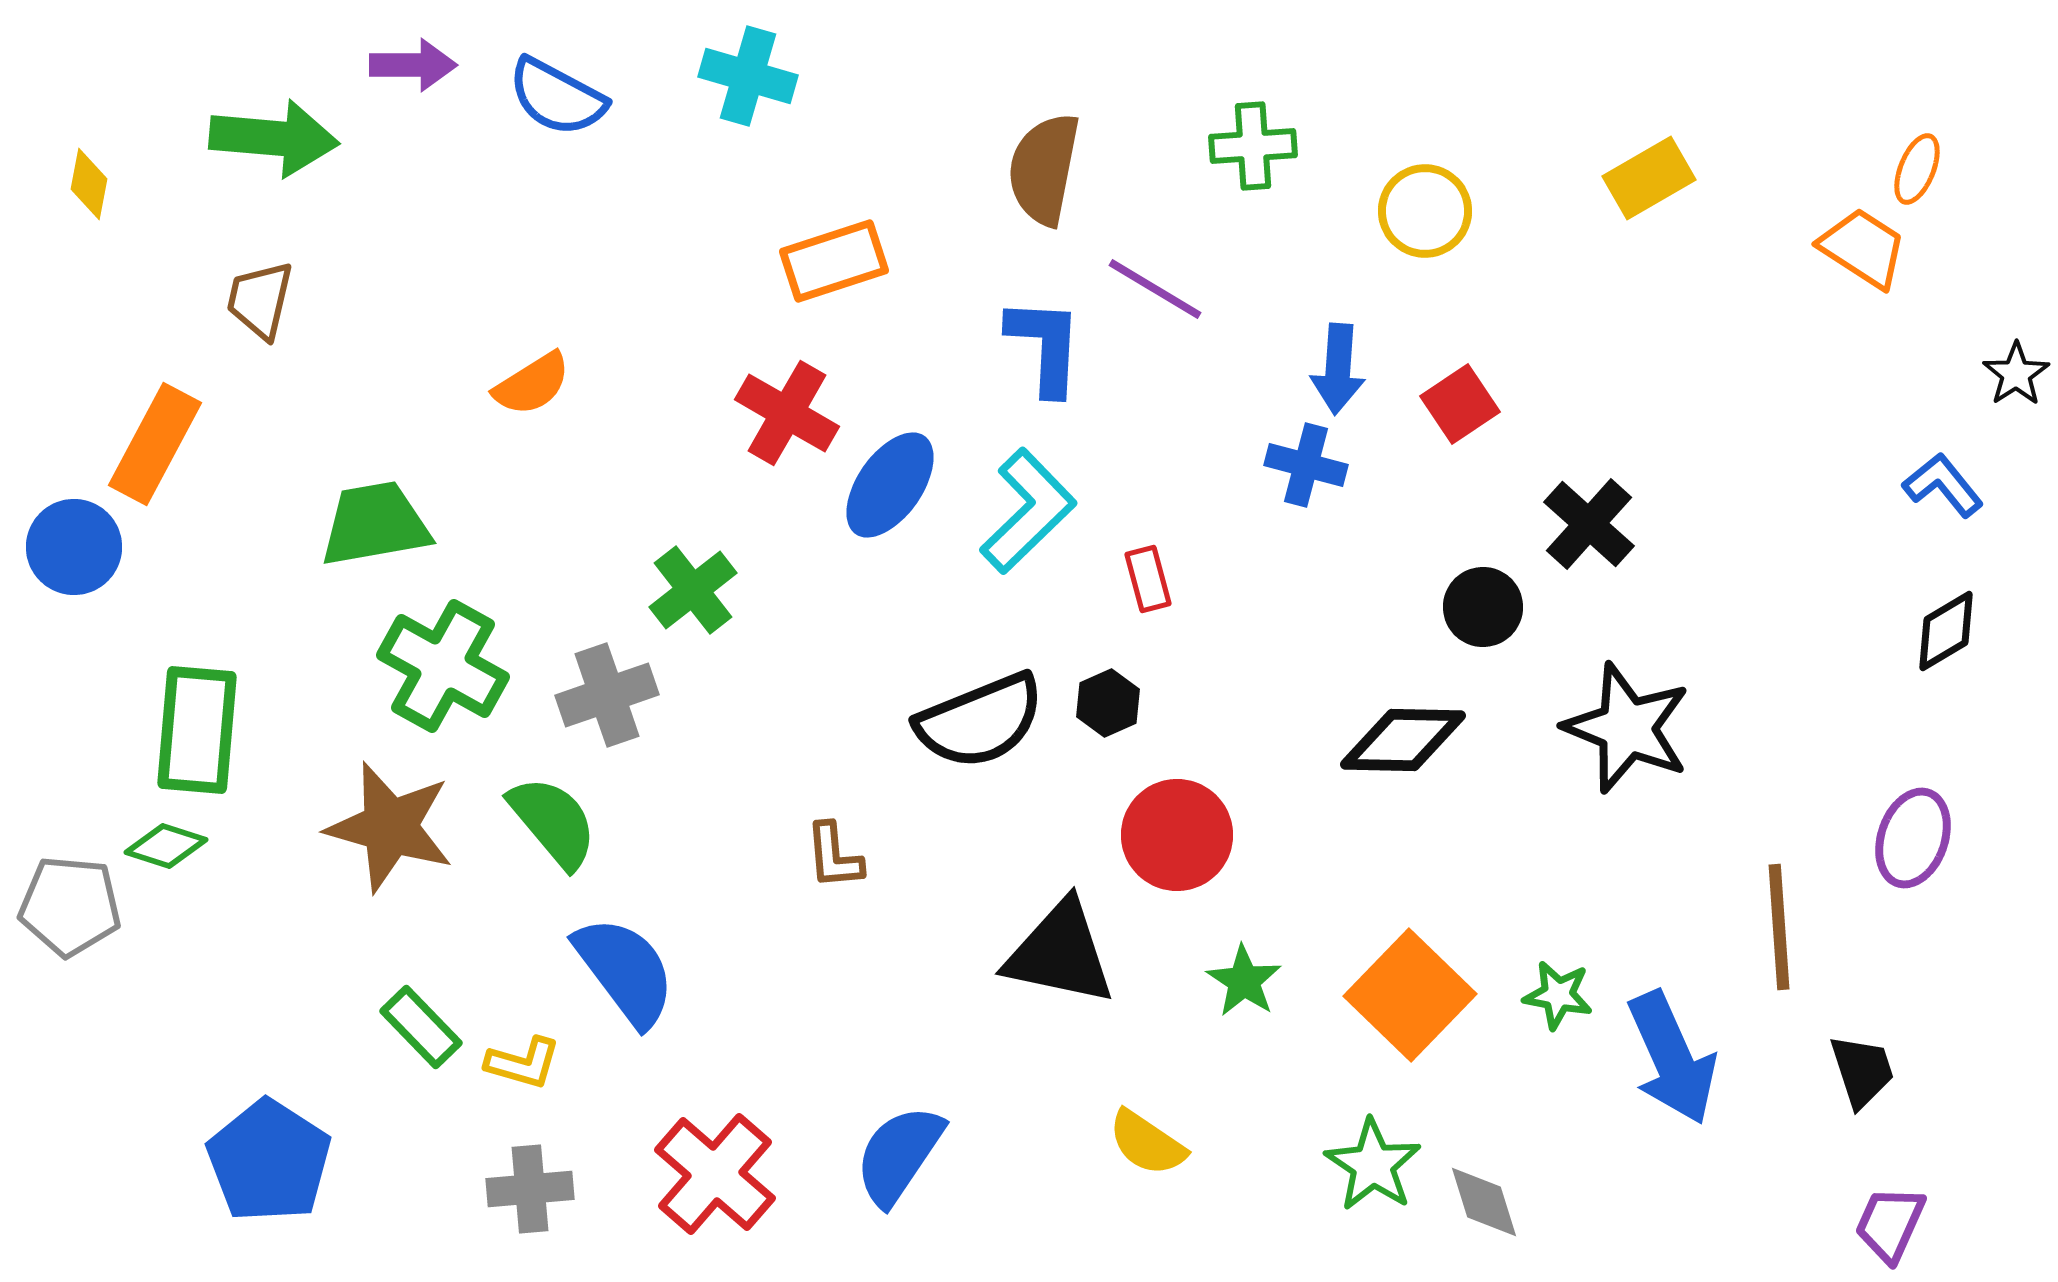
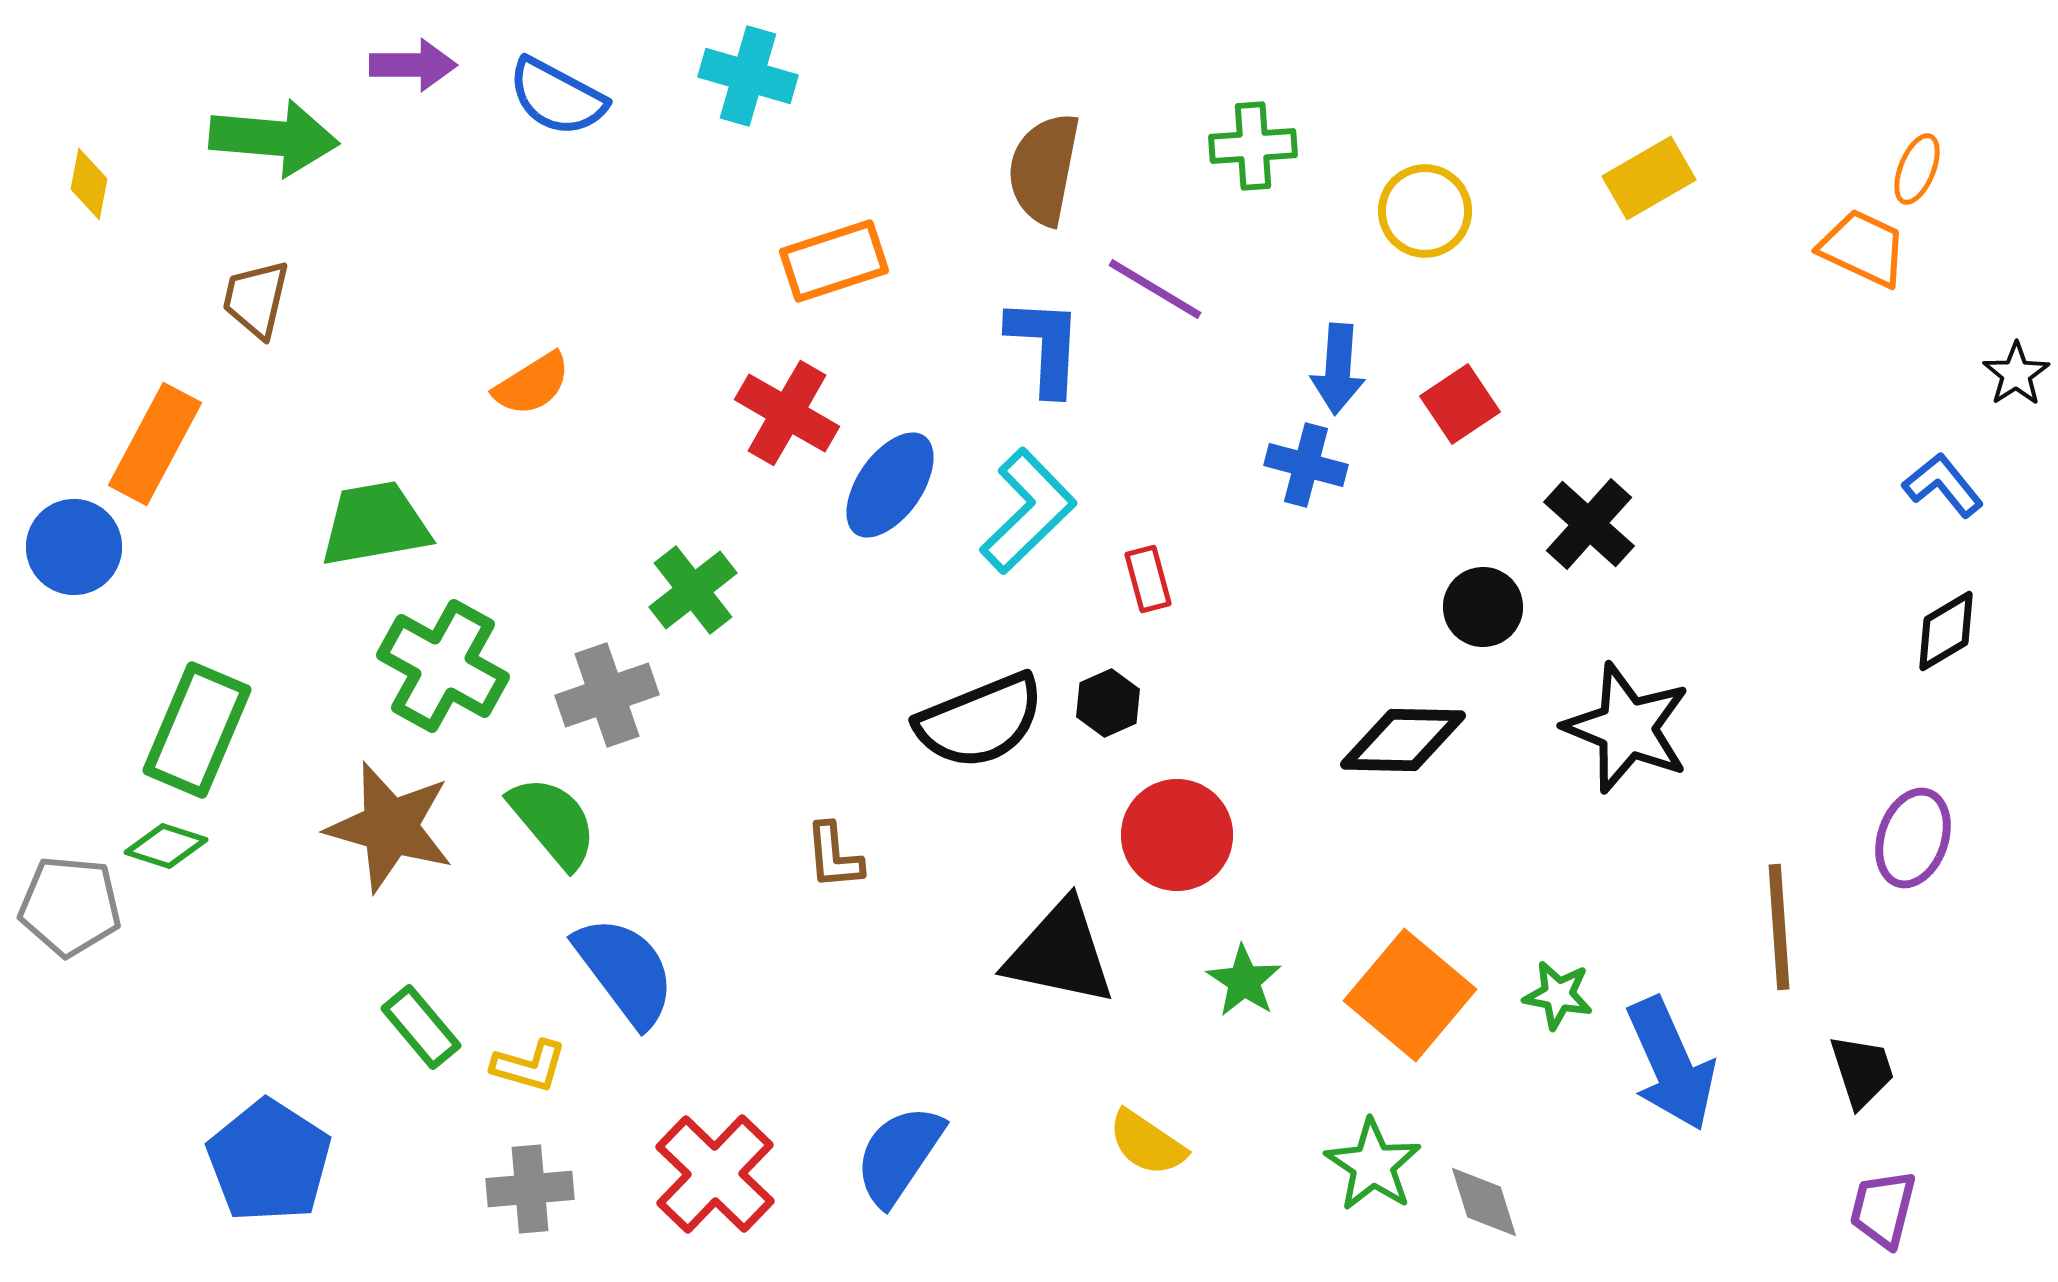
orange trapezoid at (1863, 248): rotated 8 degrees counterclockwise
brown trapezoid at (260, 300): moved 4 px left, 1 px up
green rectangle at (197, 730): rotated 18 degrees clockwise
orange square at (1410, 995): rotated 4 degrees counterclockwise
green rectangle at (421, 1027): rotated 4 degrees clockwise
blue arrow at (1672, 1058): moved 1 px left, 6 px down
yellow L-shape at (523, 1063): moved 6 px right, 3 px down
red cross at (715, 1174): rotated 3 degrees clockwise
purple trapezoid at (1890, 1224): moved 7 px left, 15 px up; rotated 10 degrees counterclockwise
